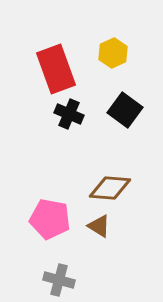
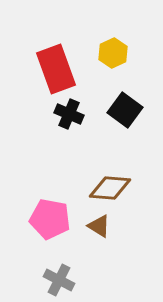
gray cross: rotated 12 degrees clockwise
